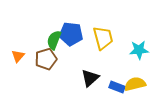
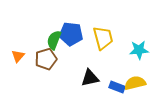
black triangle: rotated 30 degrees clockwise
yellow semicircle: moved 1 px up
